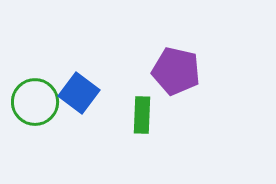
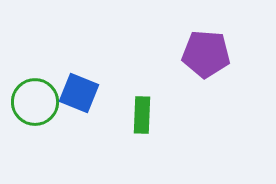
purple pentagon: moved 30 px right, 17 px up; rotated 9 degrees counterclockwise
blue square: rotated 15 degrees counterclockwise
